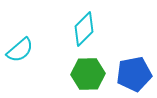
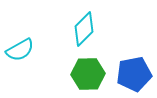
cyan semicircle: rotated 12 degrees clockwise
